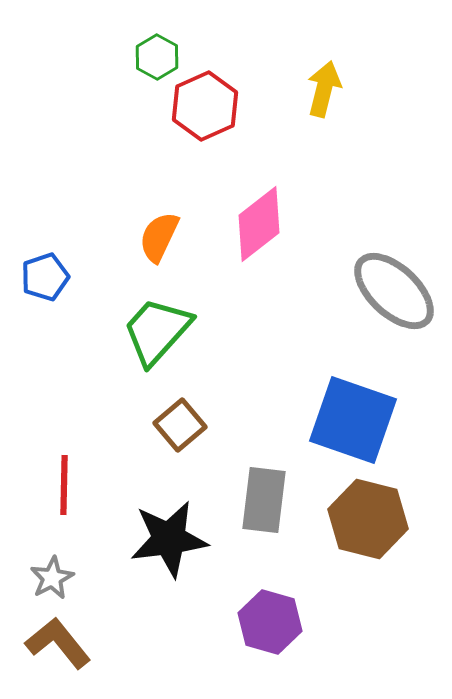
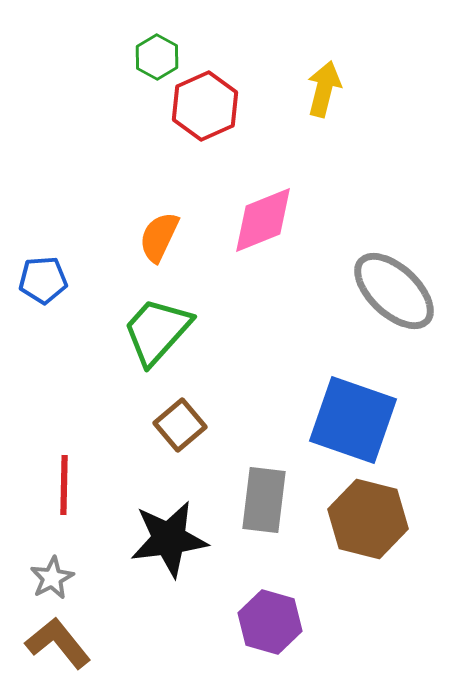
pink diamond: moved 4 px right, 4 px up; rotated 16 degrees clockwise
blue pentagon: moved 2 px left, 3 px down; rotated 15 degrees clockwise
